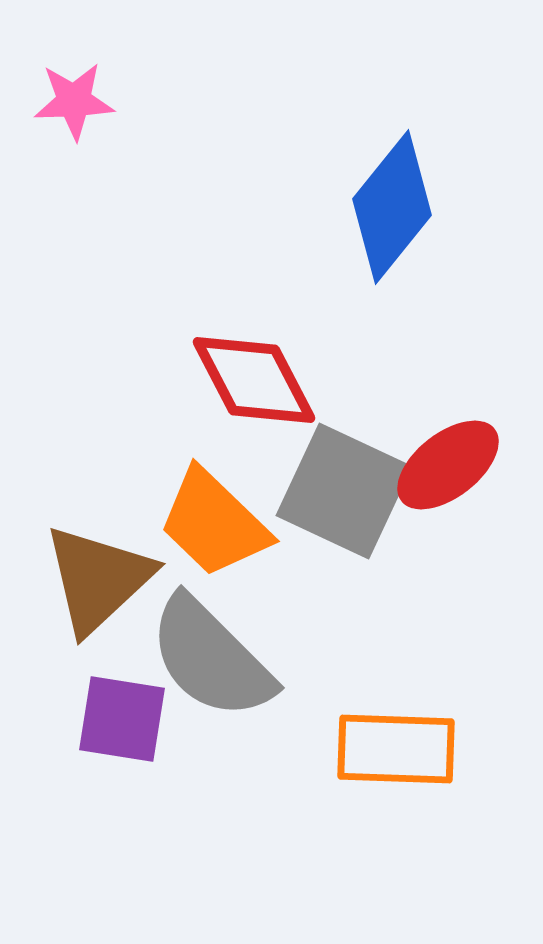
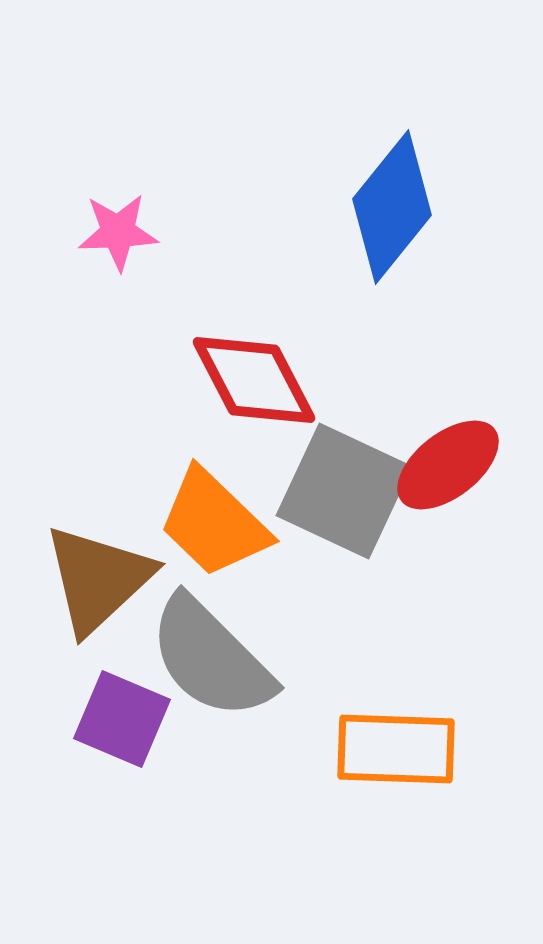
pink star: moved 44 px right, 131 px down
purple square: rotated 14 degrees clockwise
